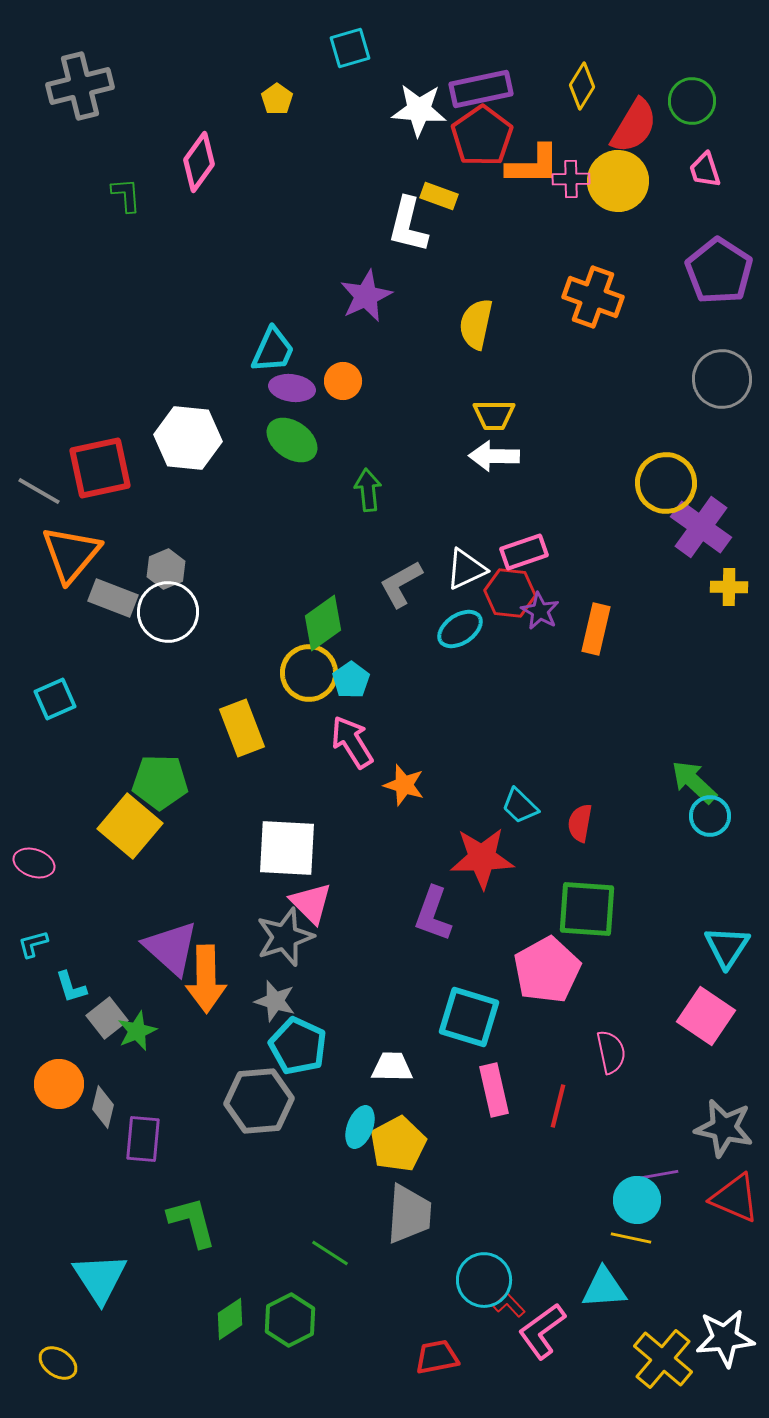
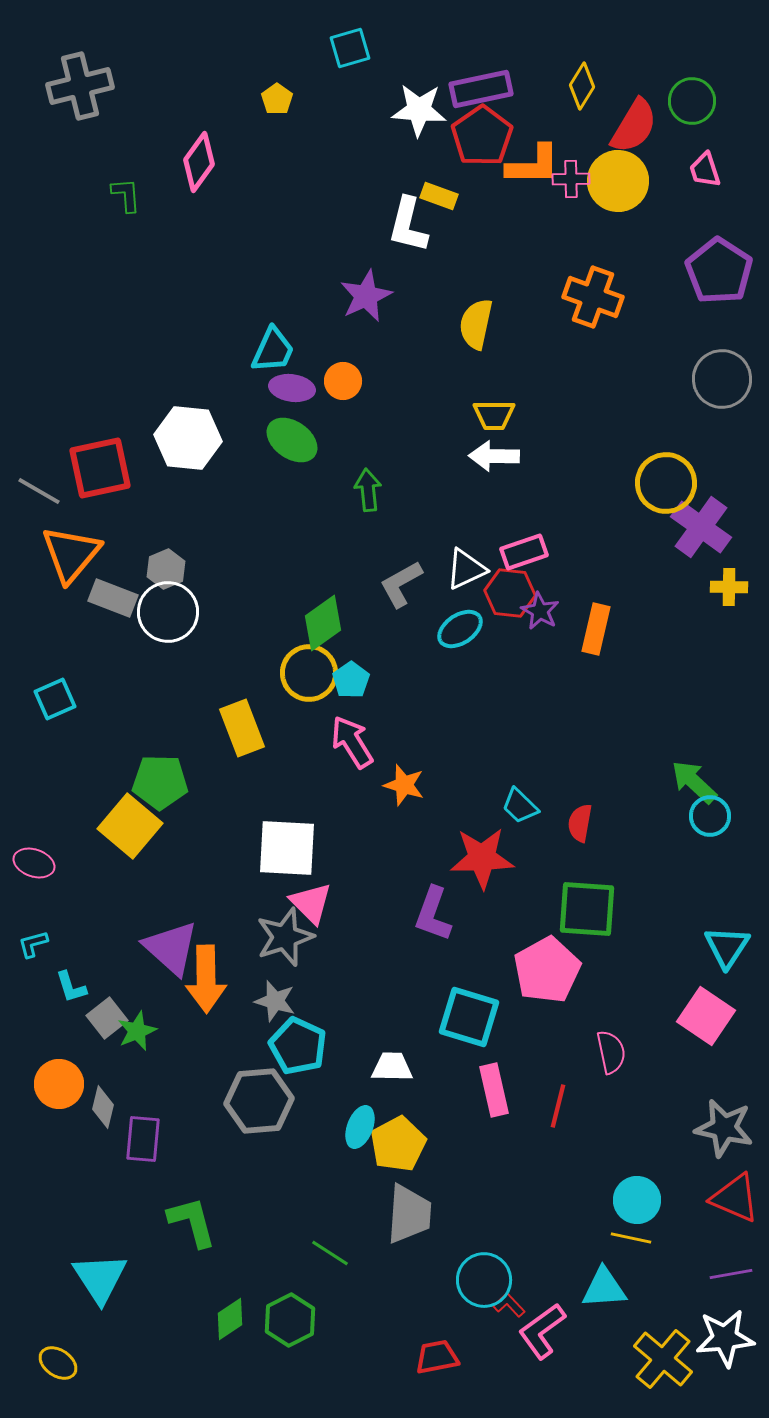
purple line at (657, 1175): moved 74 px right, 99 px down
